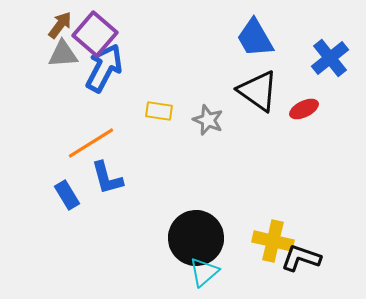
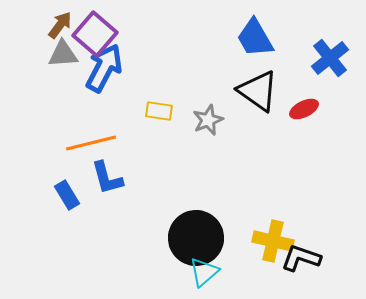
gray star: rotated 28 degrees clockwise
orange line: rotated 18 degrees clockwise
